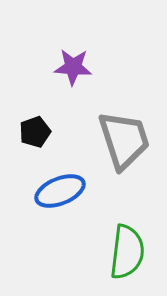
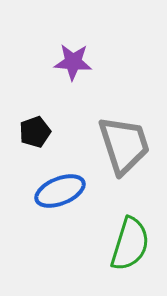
purple star: moved 5 px up
gray trapezoid: moved 5 px down
green semicircle: moved 3 px right, 8 px up; rotated 10 degrees clockwise
